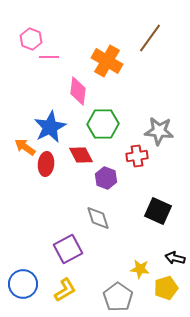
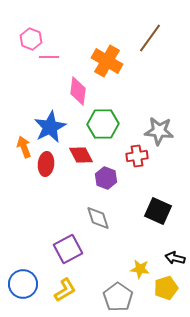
orange arrow: moved 1 px left; rotated 35 degrees clockwise
